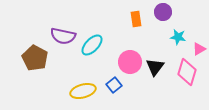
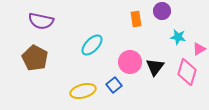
purple circle: moved 1 px left, 1 px up
purple semicircle: moved 22 px left, 15 px up
